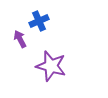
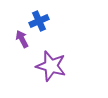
purple arrow: moved 2 px right
